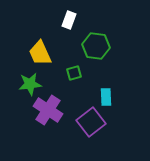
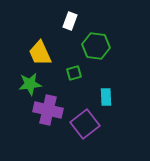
white rectangle: moved 1 px right, 1 px down
purple cross: rotated 20 degrees counterclockwise
purple square: moved 6 px left, 2 px down
